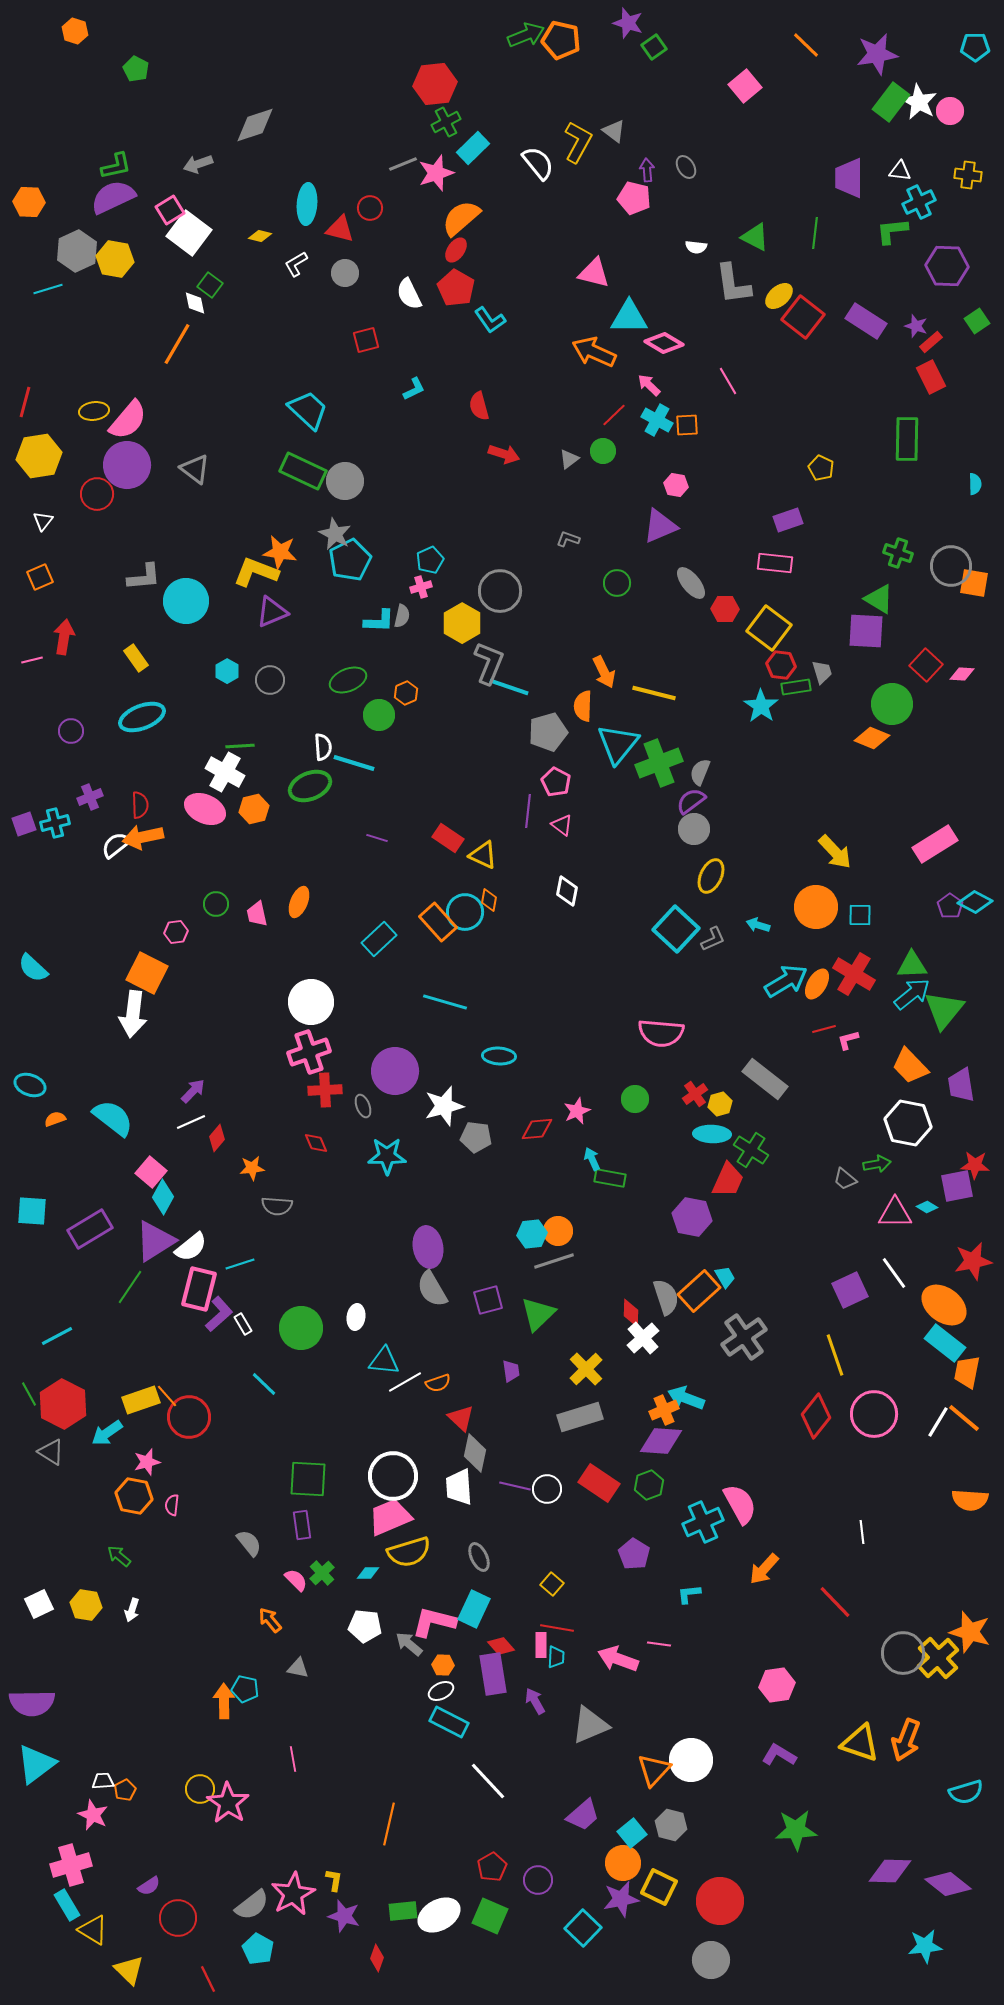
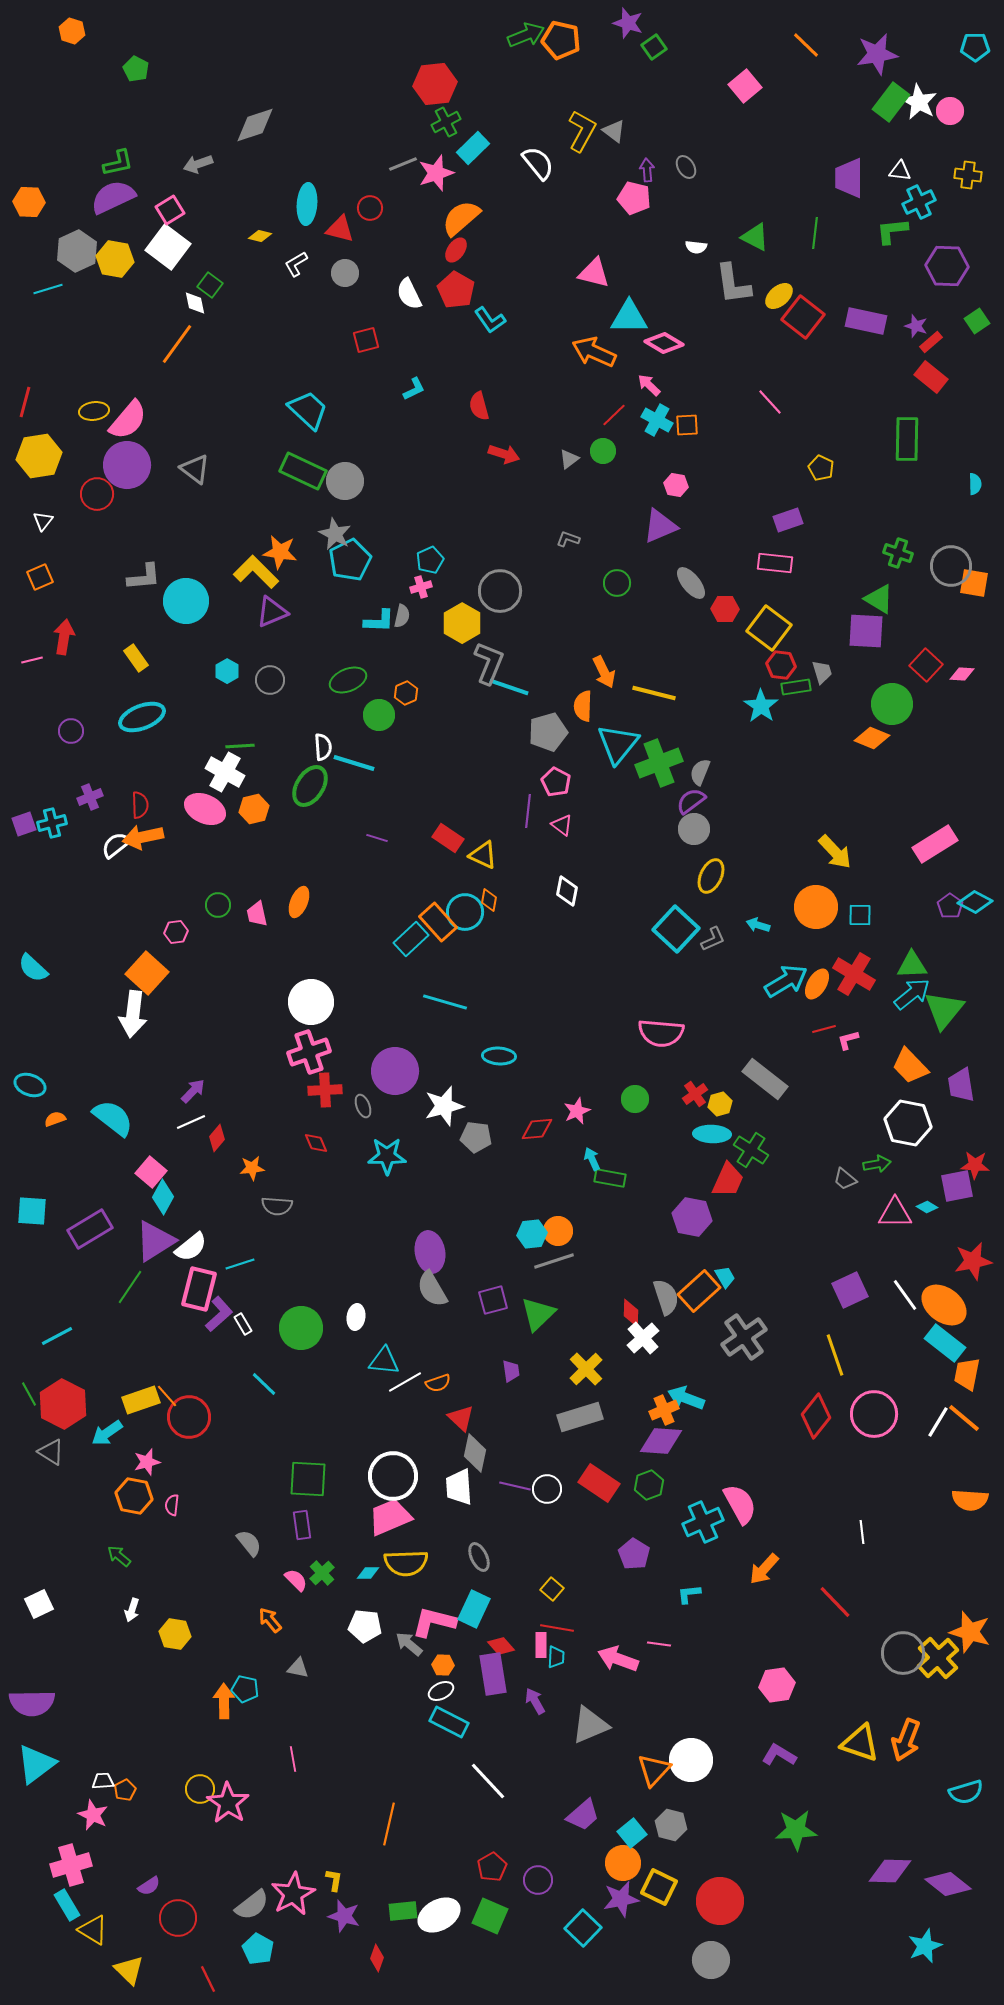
orange hexagon at (75, 31): moved 3 px left
yellow L-shape at (578, 142): moved 4 px right, 11 px up
green L-shape at (116, 166): moved 2 px right, 3 px up
white square at (189, 233): moved 21 px left, 14 px down
red pentagon at (456, 288): moved 2 px down
purple rectangle at (866, 321): rotated 21 degrees counterclockwise
orange line at (177, 344): rotated 6 degrees clockwise
red rectangle at (931, 377): rotated 24 degrees counterclockwise
pink line at (728, 381): moved 42 px right, 21 px down; rotated 12 degrees counterclockwise
yellow L-shape at (256, 572): rotated 24 degrees clockwise
green ellipse at (310, 786): rotated 36 degrees counterclockwise
cyan cross at (55, 823): moved 3 px left
green circle at (216, 904): moved 2 px right, 1 px down
cyan rectangle at (379, 939): moved 32 px right
orange square at (147, 973): rotated 15 degrees clockwise
purple ellipse at (428, 1247): moved 2 px right, 5 px down
white line at (894, 1273): moved 11 px right, 22 px down
purple square at (488, 1300): moved 5 px right
orange trapezoid at (967, 1372): moved 2 px down
yellow semicircle at (409, 1552): moved 3 px left, 11 px down; rotated 15 degrees clockwise
yellow square at (552, 1584): moved 5 px down
yellow hexagon at (86, 1605): moved 89 px right, 29 px down
cyan star at (925, 1946): rotated 16 degrees counterclockwise
